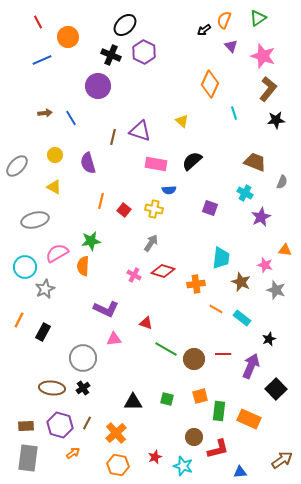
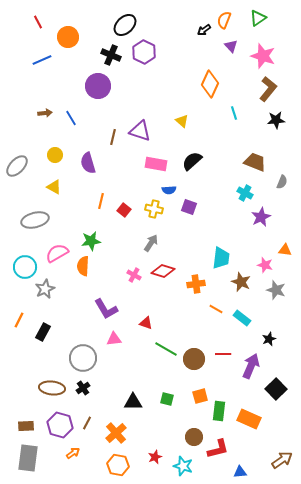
purple square at (210, 208): moved 21 px left, 1 px up
purple L-shape at (106, 309): rotated 35 degrees clockwise
